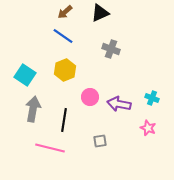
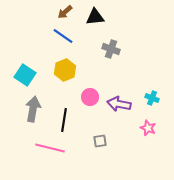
black triangle: moved 5 px left, 4 px down; rotated 18 degrees clockwise
